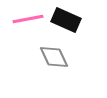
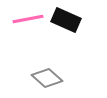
gray diamond: moved 7 px left, 21 px down; rotated 24 degrees counterclockwise
